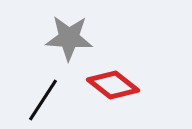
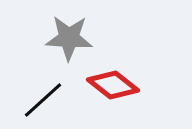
black line: rotated 15 degrees clockwise
